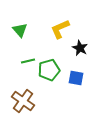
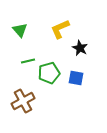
green pentagon: moved 3 px down
brown cross: rotated 25 degrees clockwise
